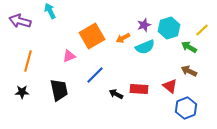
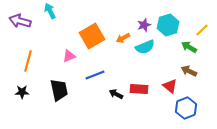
cyan hexagon: moved 1 px left, 3 px up
blue line: rotated 24 degrees clockwise
